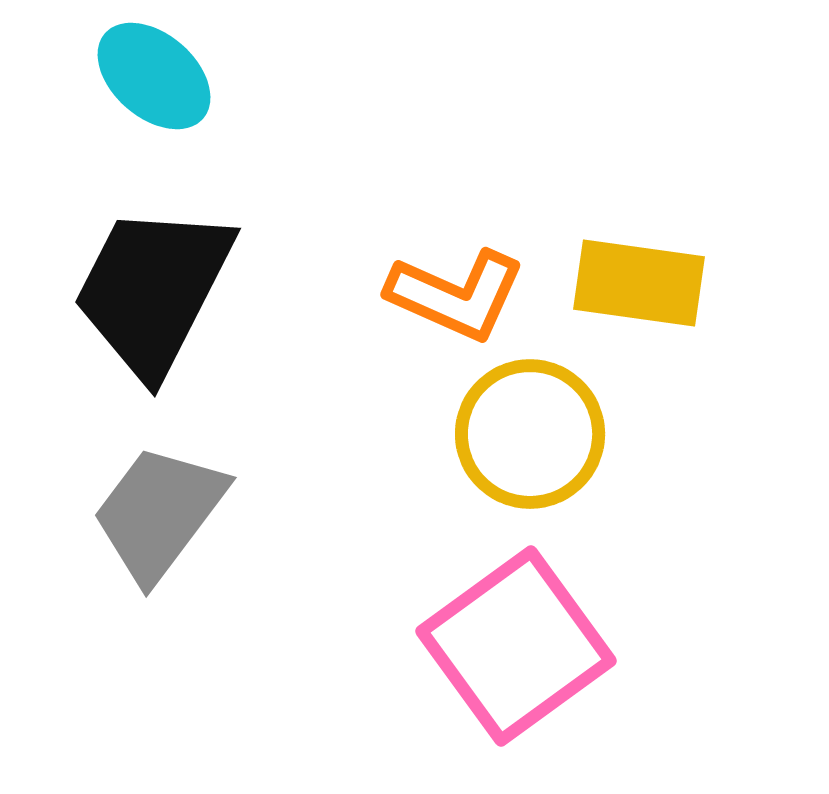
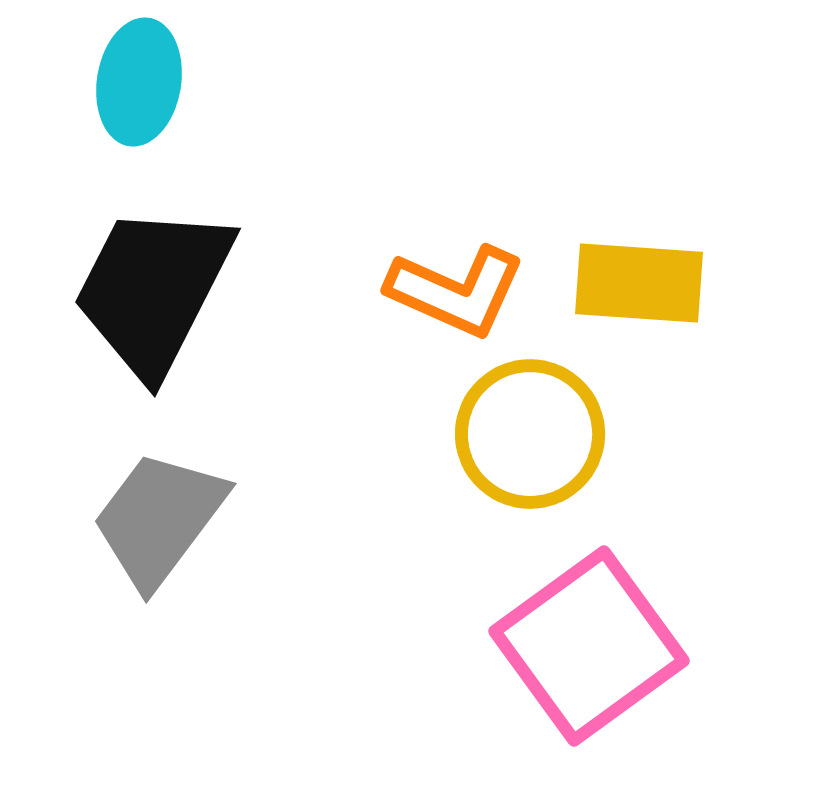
cyan ellipse: moved 15 px left, 6 px down; rotated 58 degrees clockwise
yellow rectangle: rotated 4 degrees counterclockwise
orange L-shape: moved 4 px up
gray trapezoid: moved 6 px down
pink square: moved 73 px right
